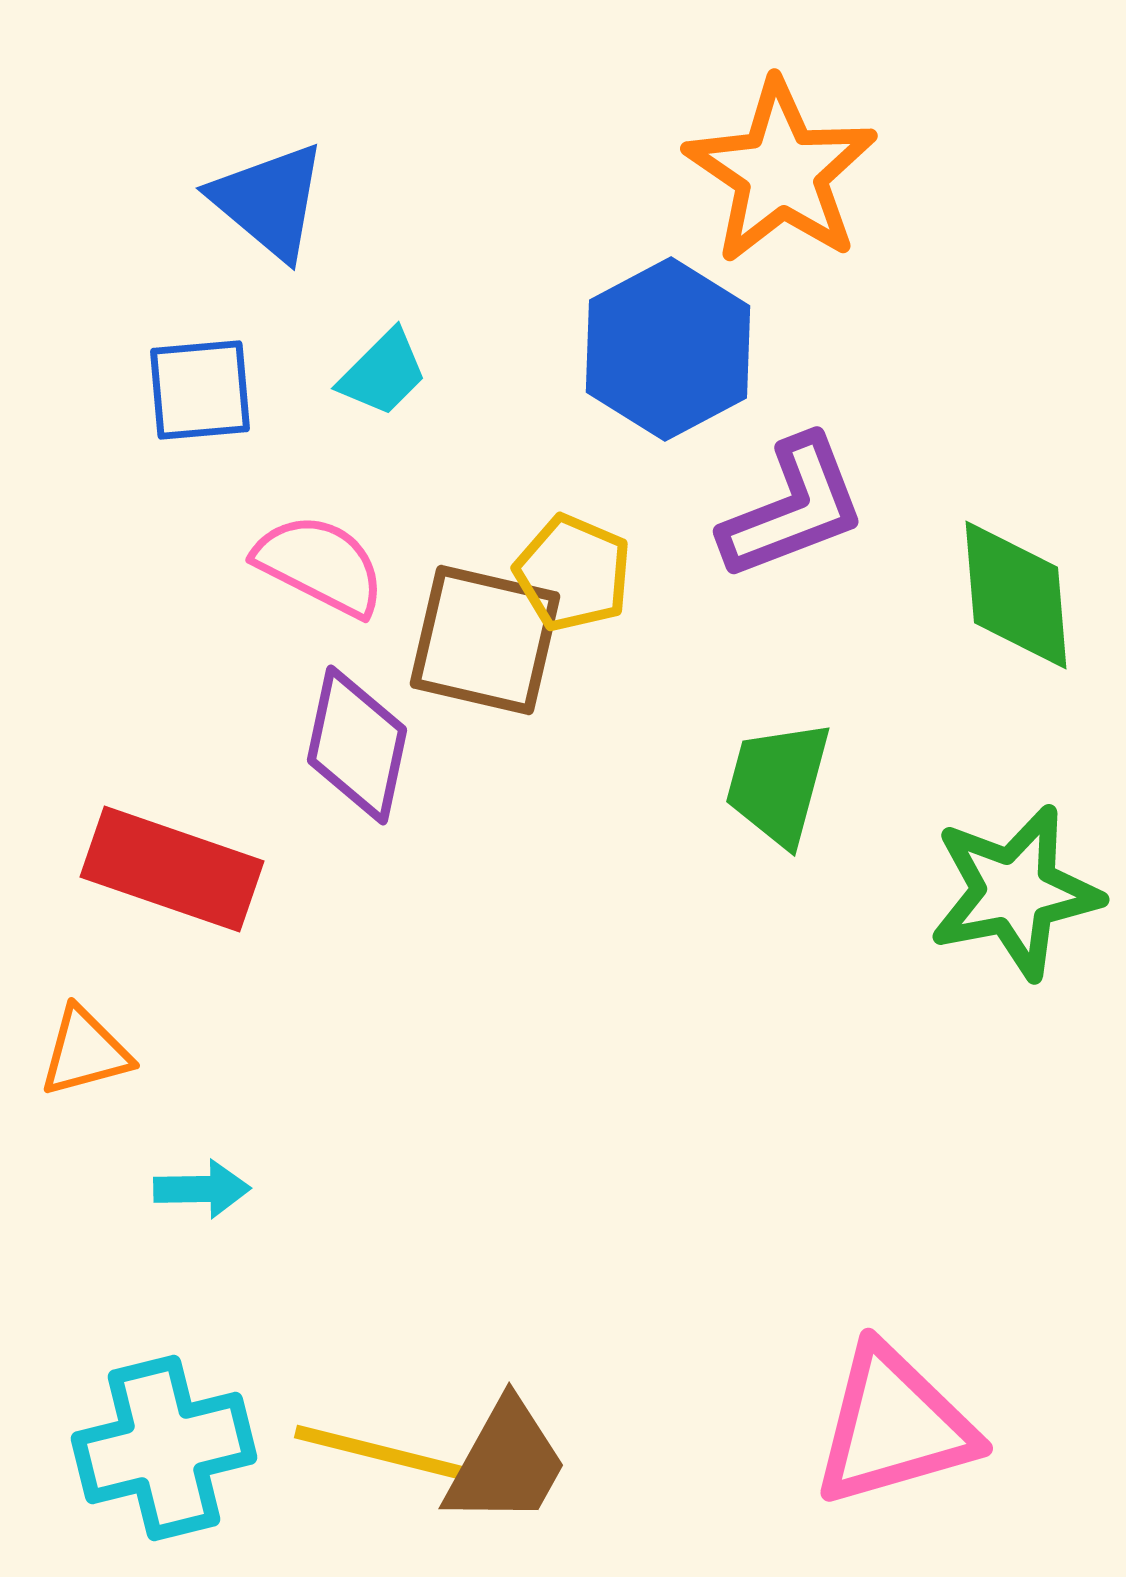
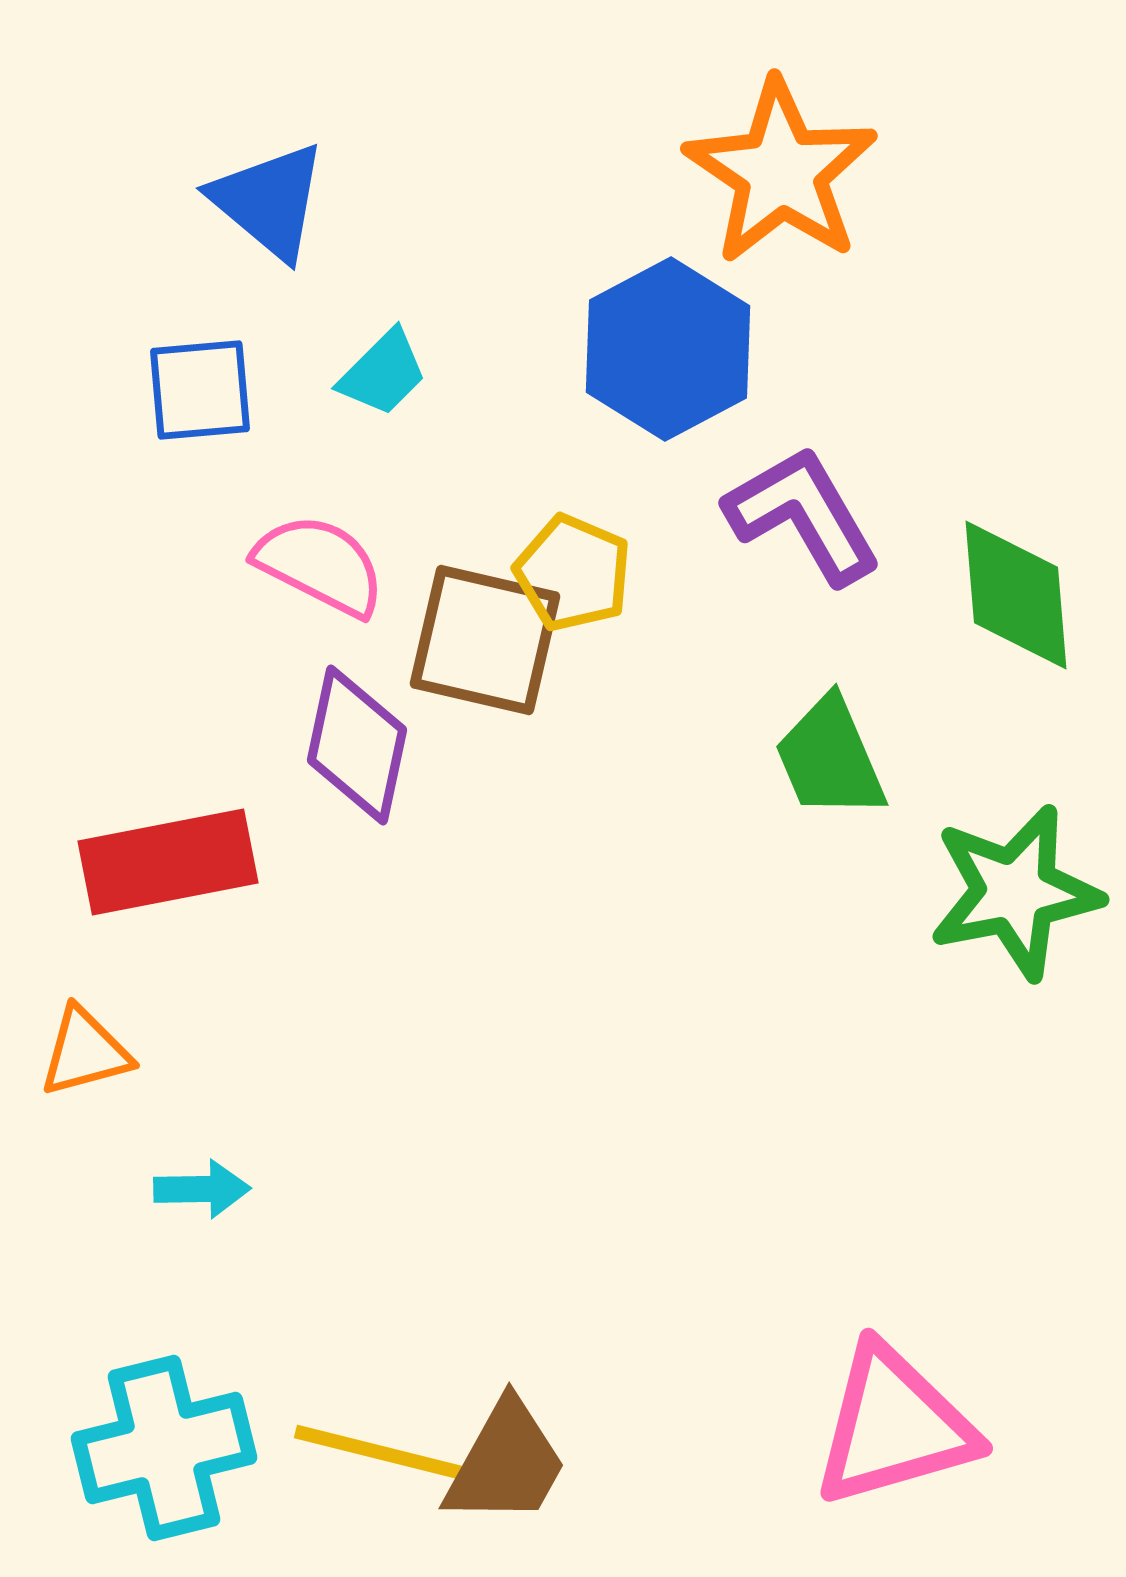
purple L-shape: moved 10 px right, 7 px down; rotated 99 degrees counterclockwise
green trapezoid: moved 52 px right, 25 px up; rotated 38 degrees counterclockwise
red rectangle: moved 4 px left, 7 px up; rotated 30 degrees counterclockwise
